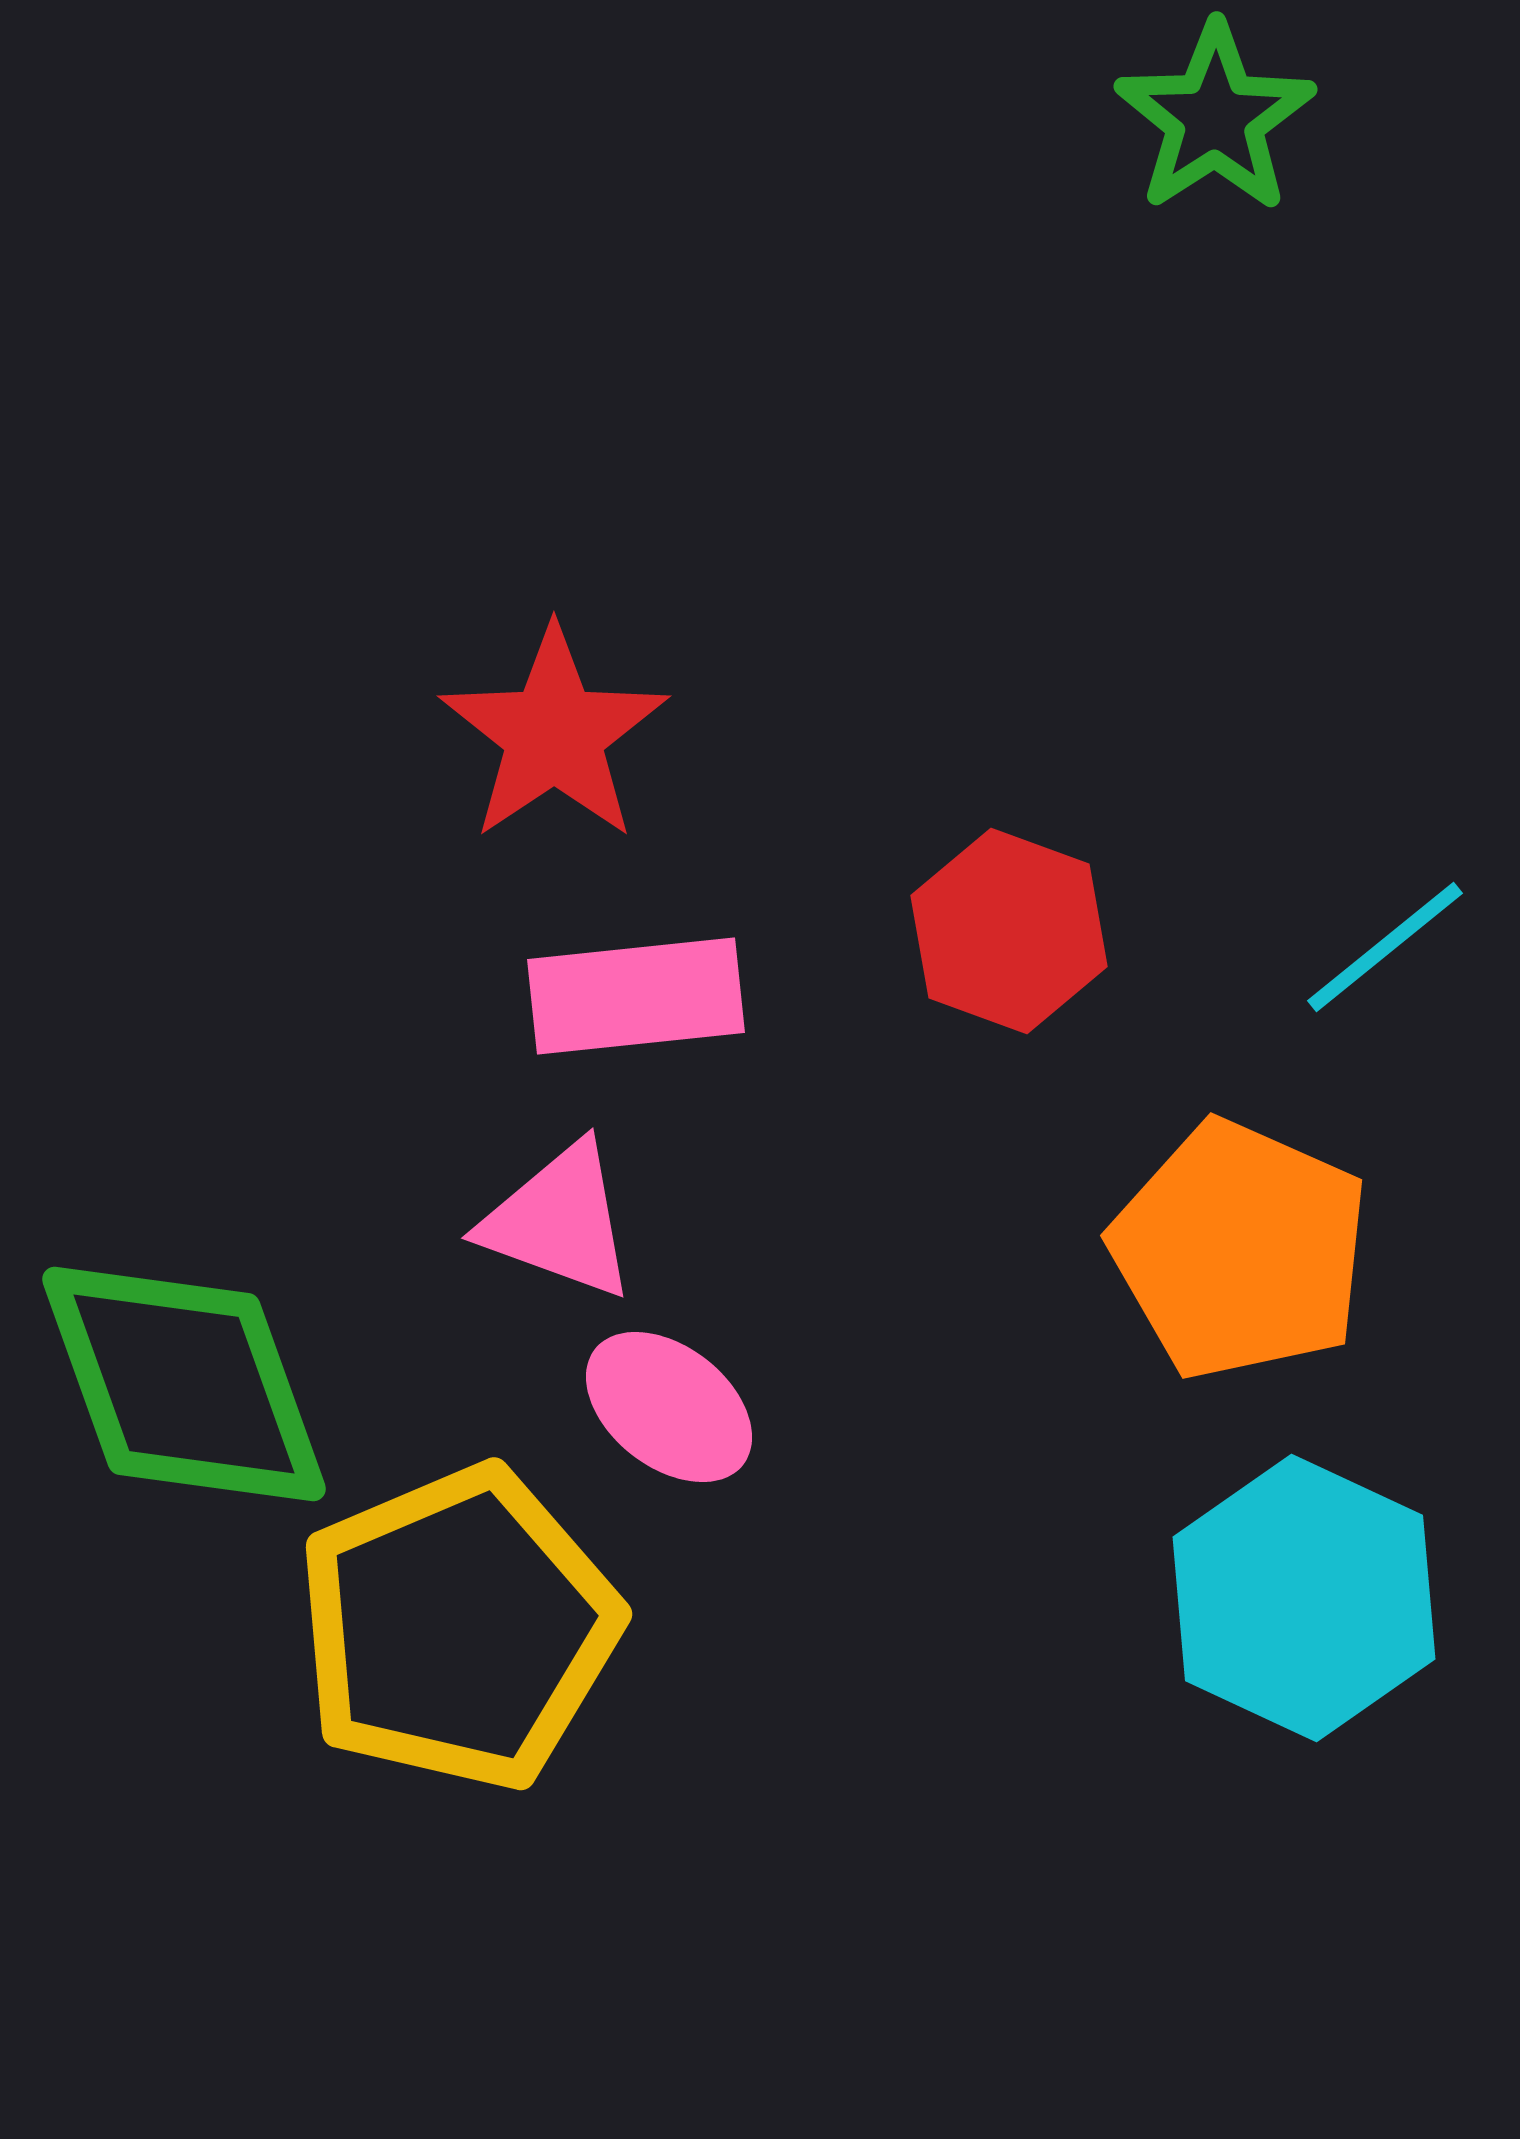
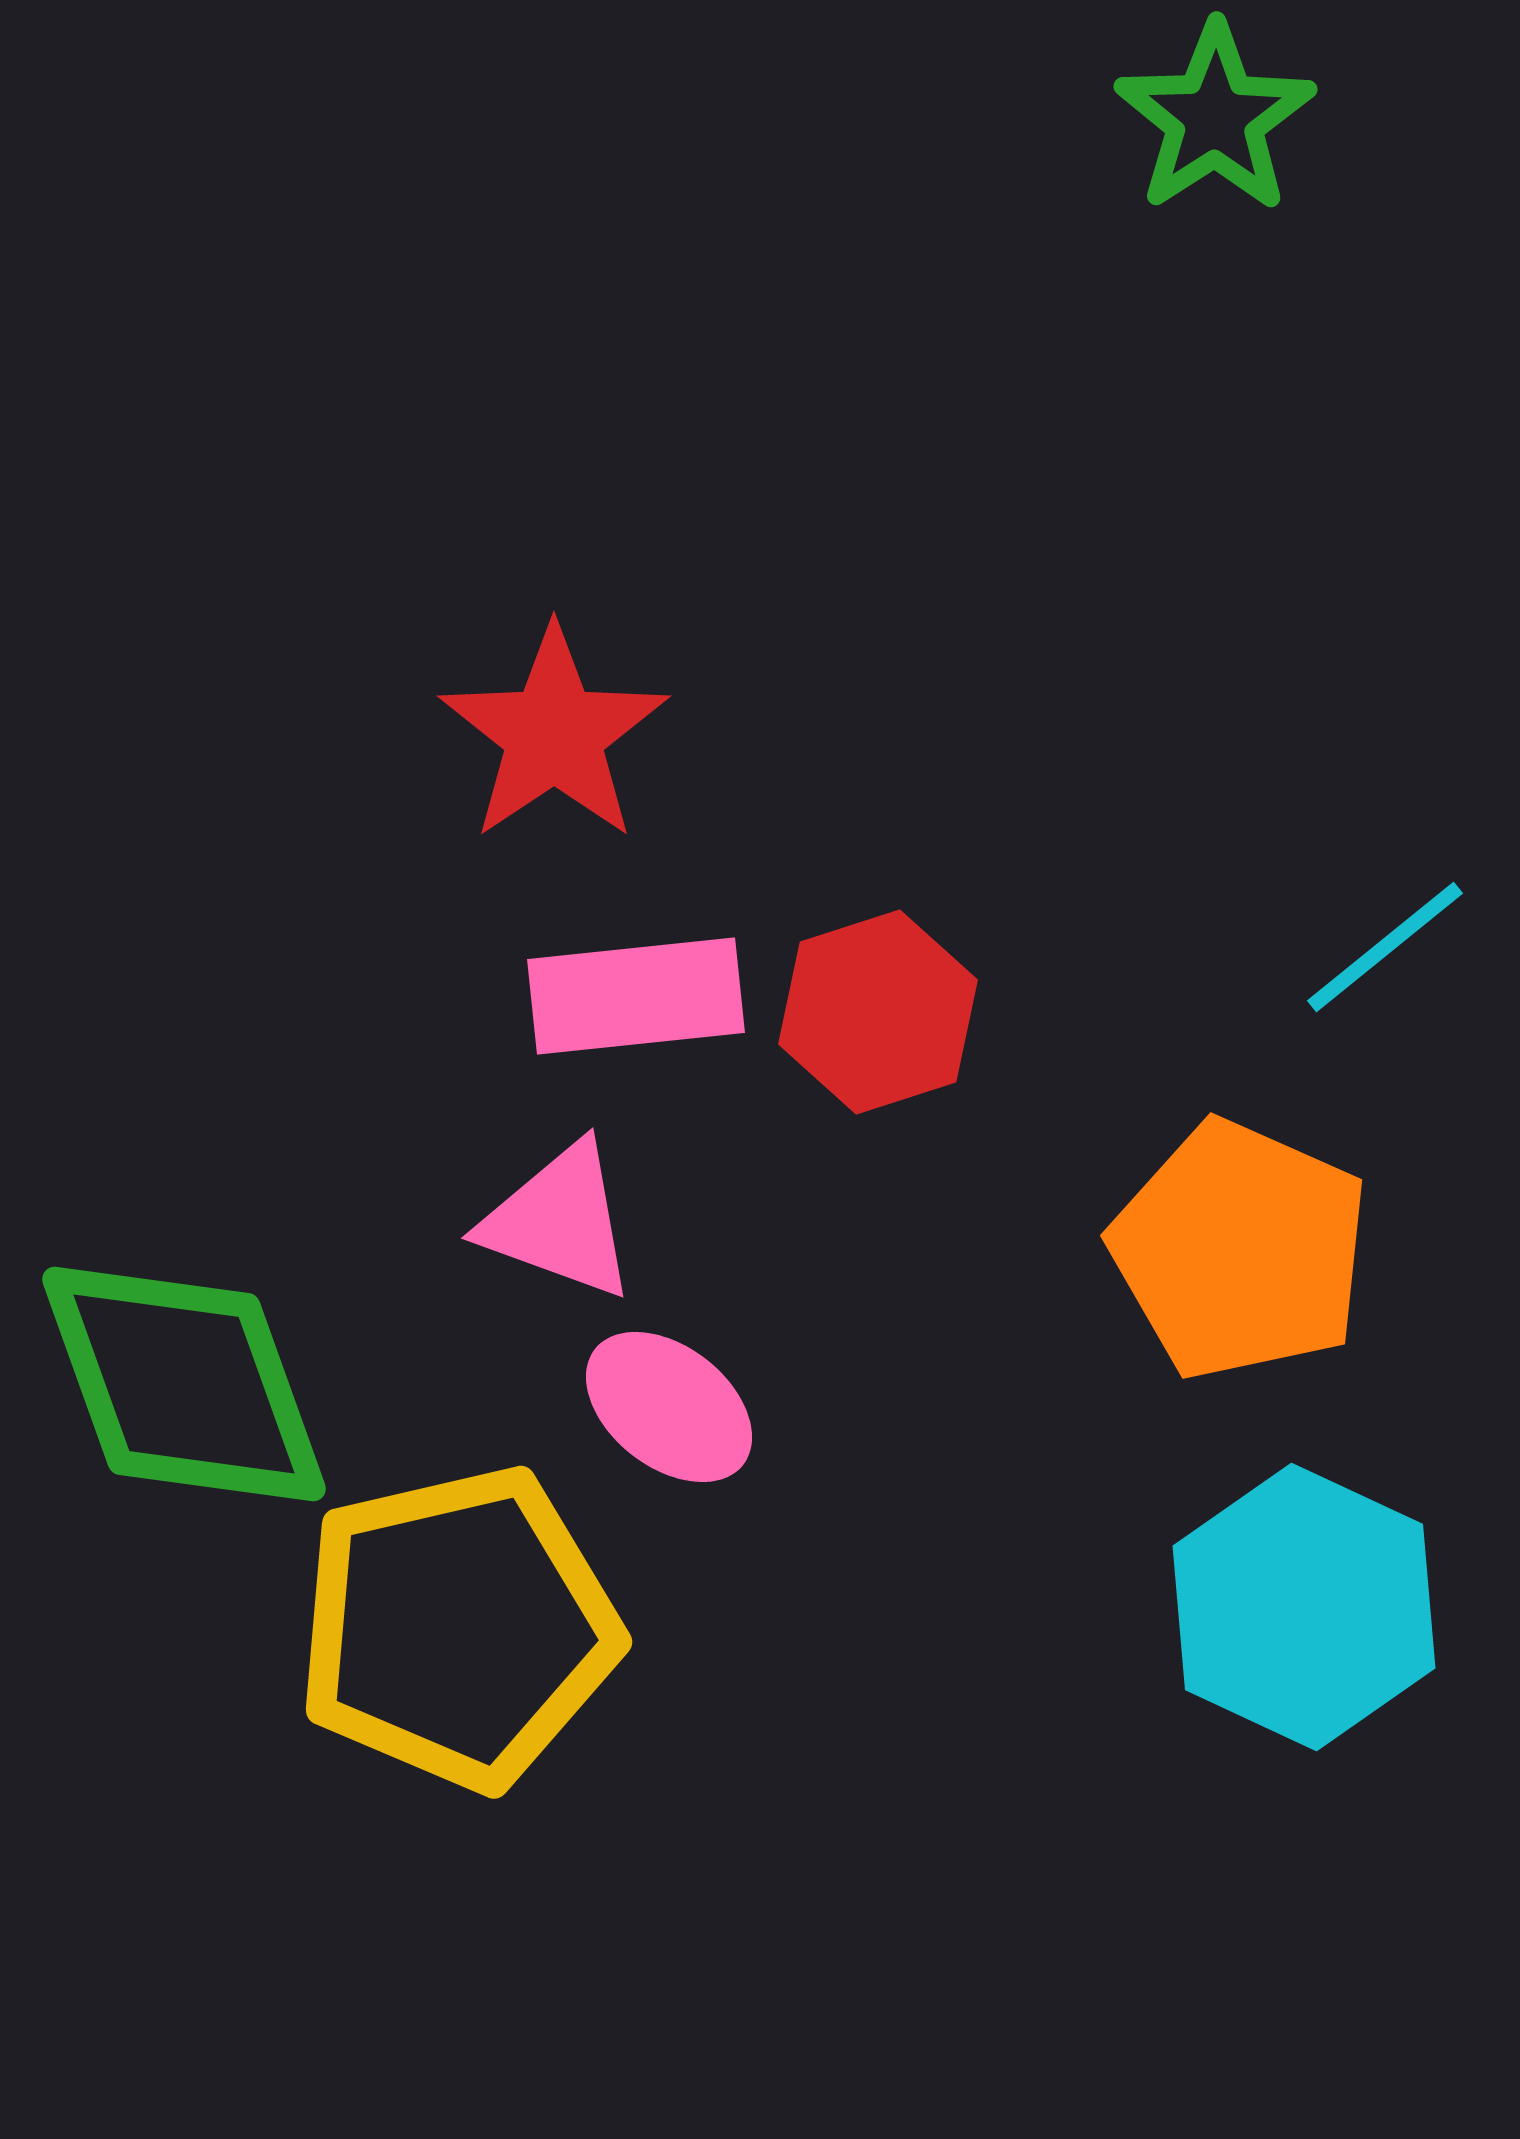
red hexagon: moved 131 px left, 81 px down; rotated 22 degrees clockwise
cyan hexagon: moved 9 px down
yellow pentagon: rotated 10 degrees clockwise
